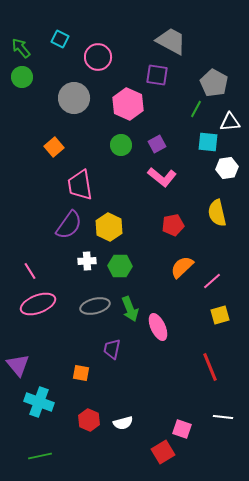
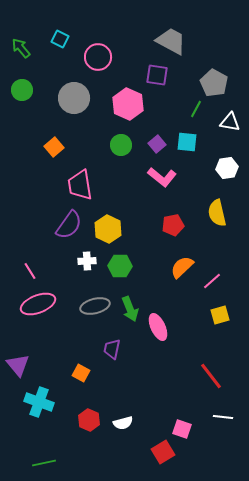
green circle at (22, 77): moved 13 px down
white triangle at (230, 122): rotated 15 degrees clockwise
cyan square at (208, 142): moved 21 px left
purple square at (157, 144): rotated 12 degrees counterclockwise
yellow hexagon at (109, 227): moved 1 px left, 2 px down
red line at (210, 367): moved 1 px right, 9 px down; rotated 16 degrees counterclockwise
orange square at (81, 373): rotated 18 degrees clockwise
green line at (40, 456): moved 4 px right, 7 px down
